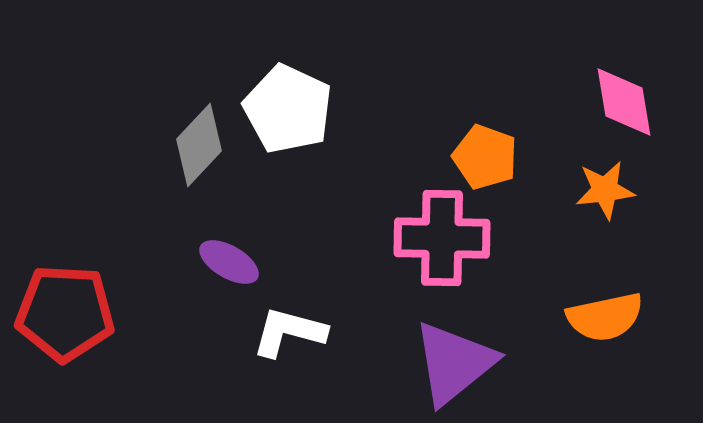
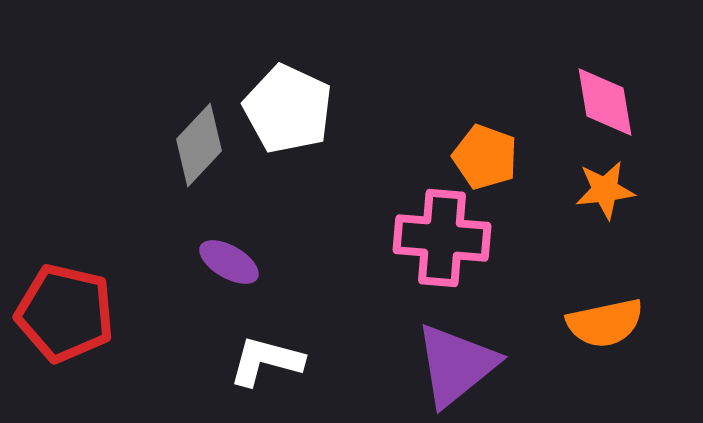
pink diamond: moved 19 px left
pink cross: rotated 4 degrees clockwise
red pentagon: rotated 10 degrees clockwise
orange semicircle: moved 6 px down
white L-shape: moved 23 px left, 29 px down
purple triangle: moved 2 px right, 2 px down
